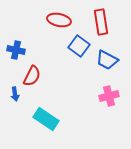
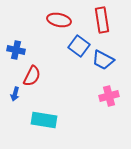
red rectangle: moved 1 px right, 2 px up
blue trapezoid: moved 4 px left
blue arrow: rotated 24 degrees clockwise
cyan rectangle: moved 2 px left, 1 px down; rotated 25 degrees counterclockwise
